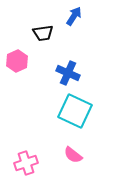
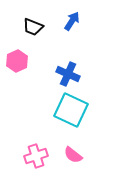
blue arrow: moved 2 px left, 5 px down
black trapezoid: moved 10 px left, 6 px up; rotated 30 degrees clockwise
blue cross: moved 1 px down
cyan square: moved 4 px left, 1 px up
pink cross: moved 10 px right, 7 px up
